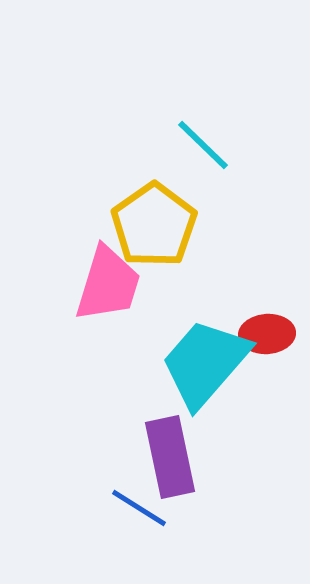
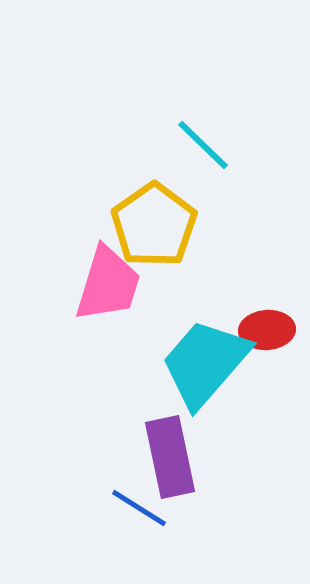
red ellipse: moved 4 px up
